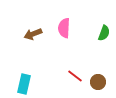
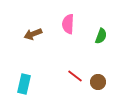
pink semicircle: moved 4 px right, 4 px up
green semicircle: moved 3 px left, 3 px down
